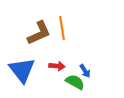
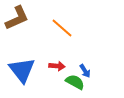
orange line: rotated 40 degrees counterclockwise
brown L-shape: moved 22 px left, 15 px up
